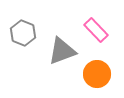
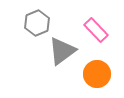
gray hexagon: moved 14 px right, 10 px up; rotated 15 degrees clockwise
gray triangle: rotated 16 degrees counterclockwise
